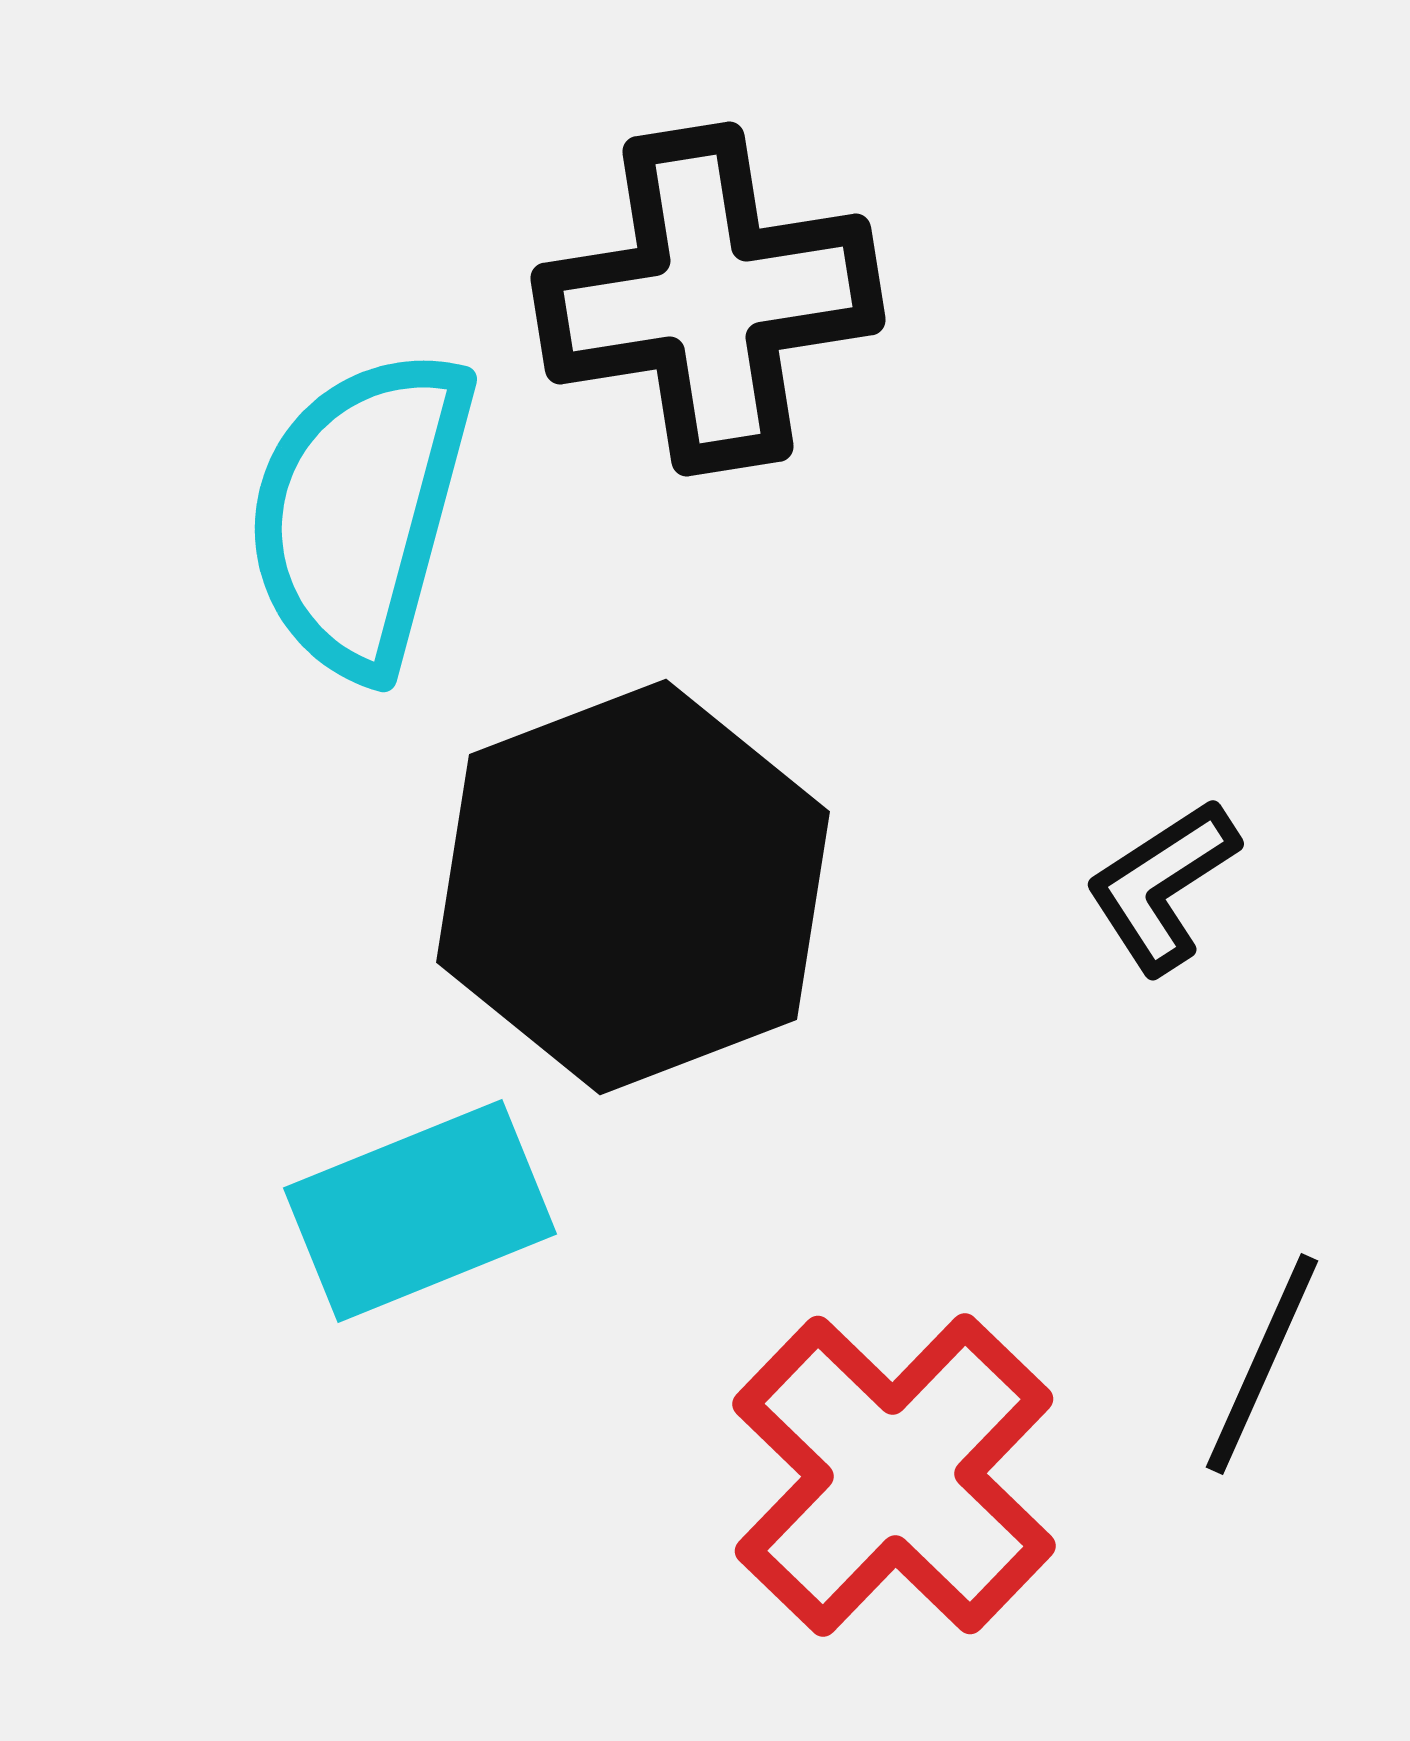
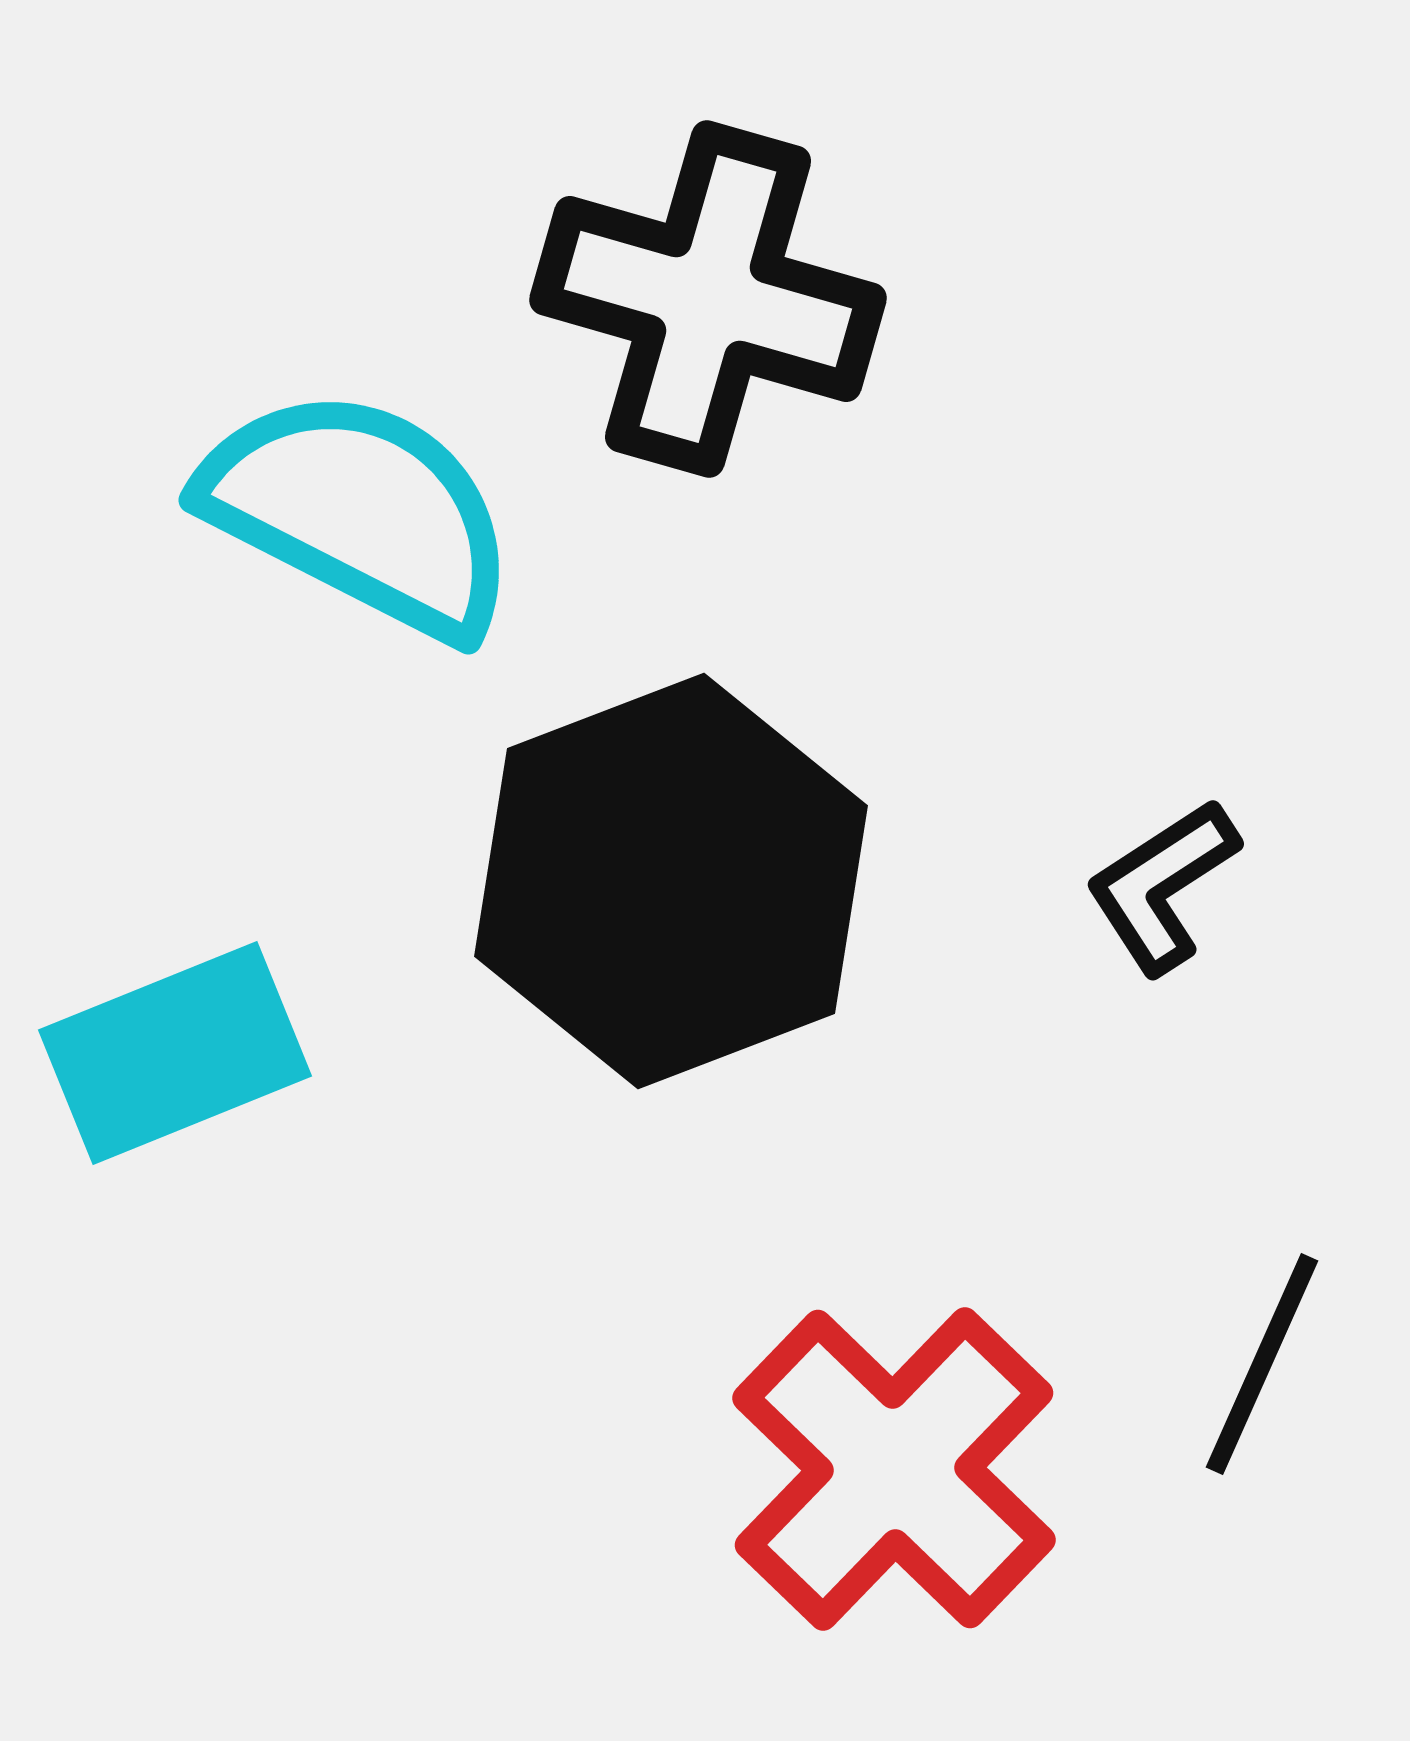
black cross: rotated 25 degrees clockwise
cyan semicircle: rotated 102 degrees clockwise
black hexagon: moved 38 px right, 6 px up
cyan rectangle: moved 245 px left, 158 px up
red cross: moved 6 px up
